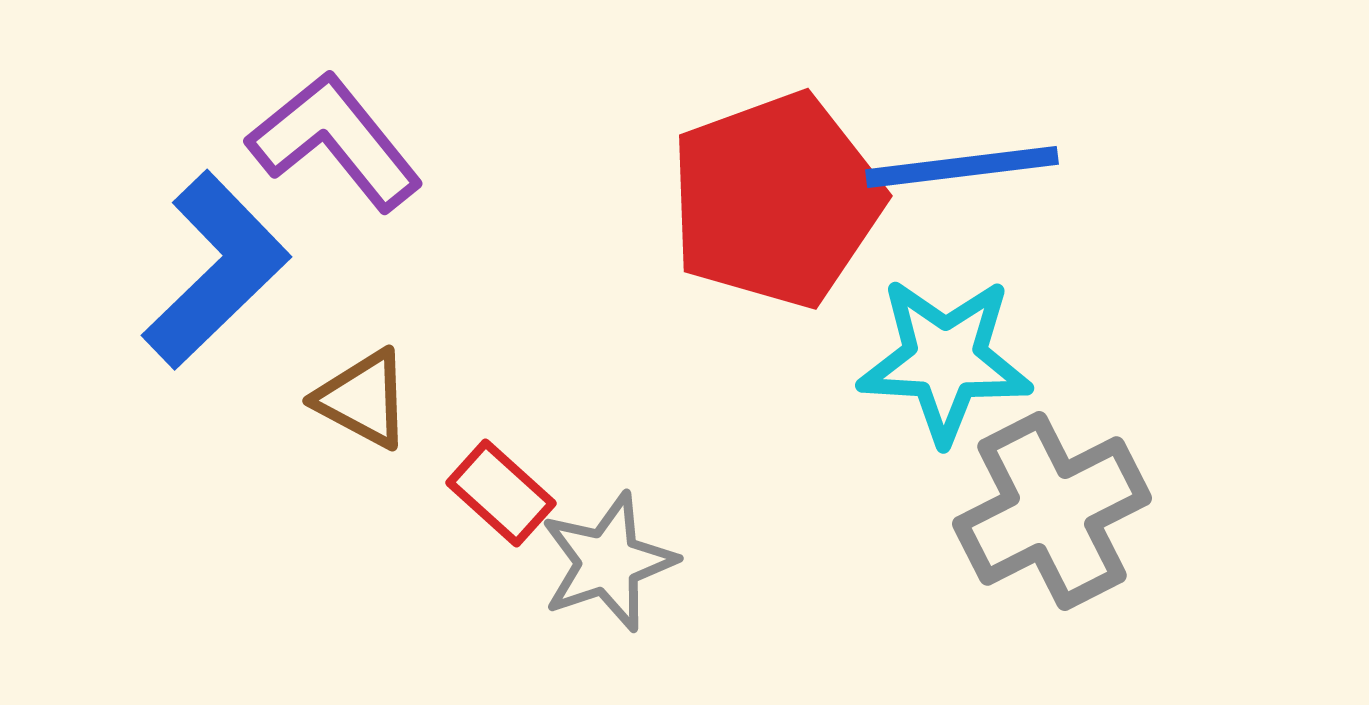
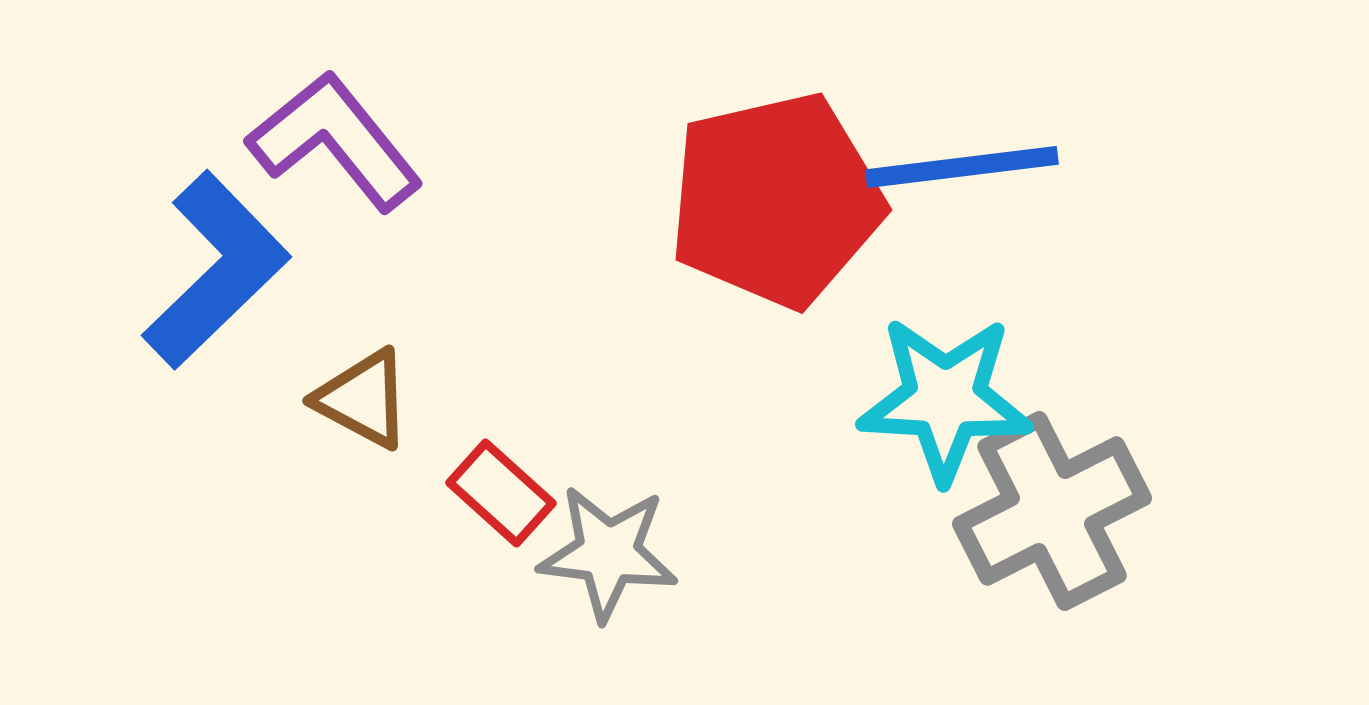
red pentagon: rotated 7 degrees clockwise
cyan star: moved 39 px down
gray star: moved 9 px up; rotated 26 degrees clockwise
